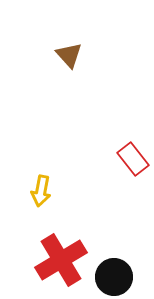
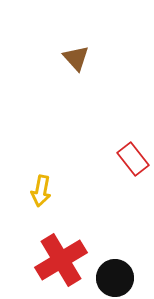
brown triangle: moved 7 px right, 3 px down
black circle: moved 1 px right, 1 px down
